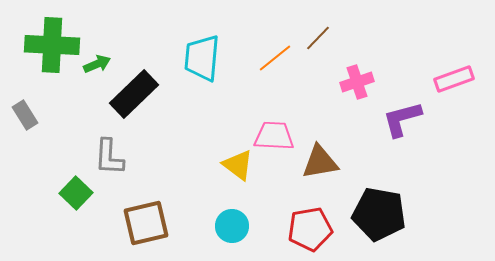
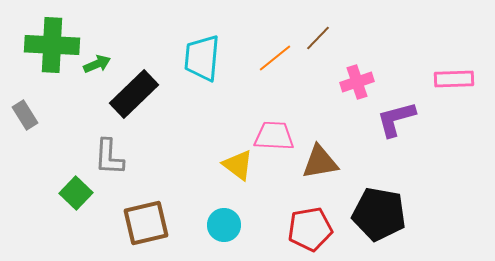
pink rectangle: rotated 18 degrees clockwise
purple L-shape: moved 6 px left
cyan circle: moved 8 px left, 1 px up
